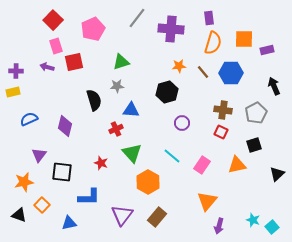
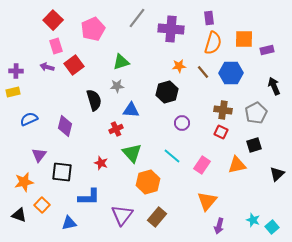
red square at (74, 62): moved 3 px down; rotated 24 degrees counterclockwise
orange hexagon at (148, 182): rotated 15 degrees clockwise
